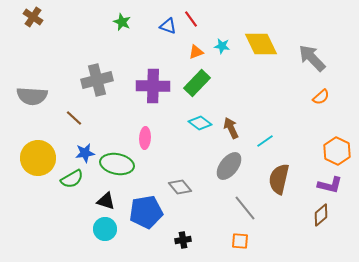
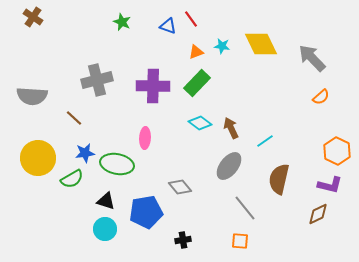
brown diamond: moved 3 px left, 1 px up; rotated 15 degrees clockwise
